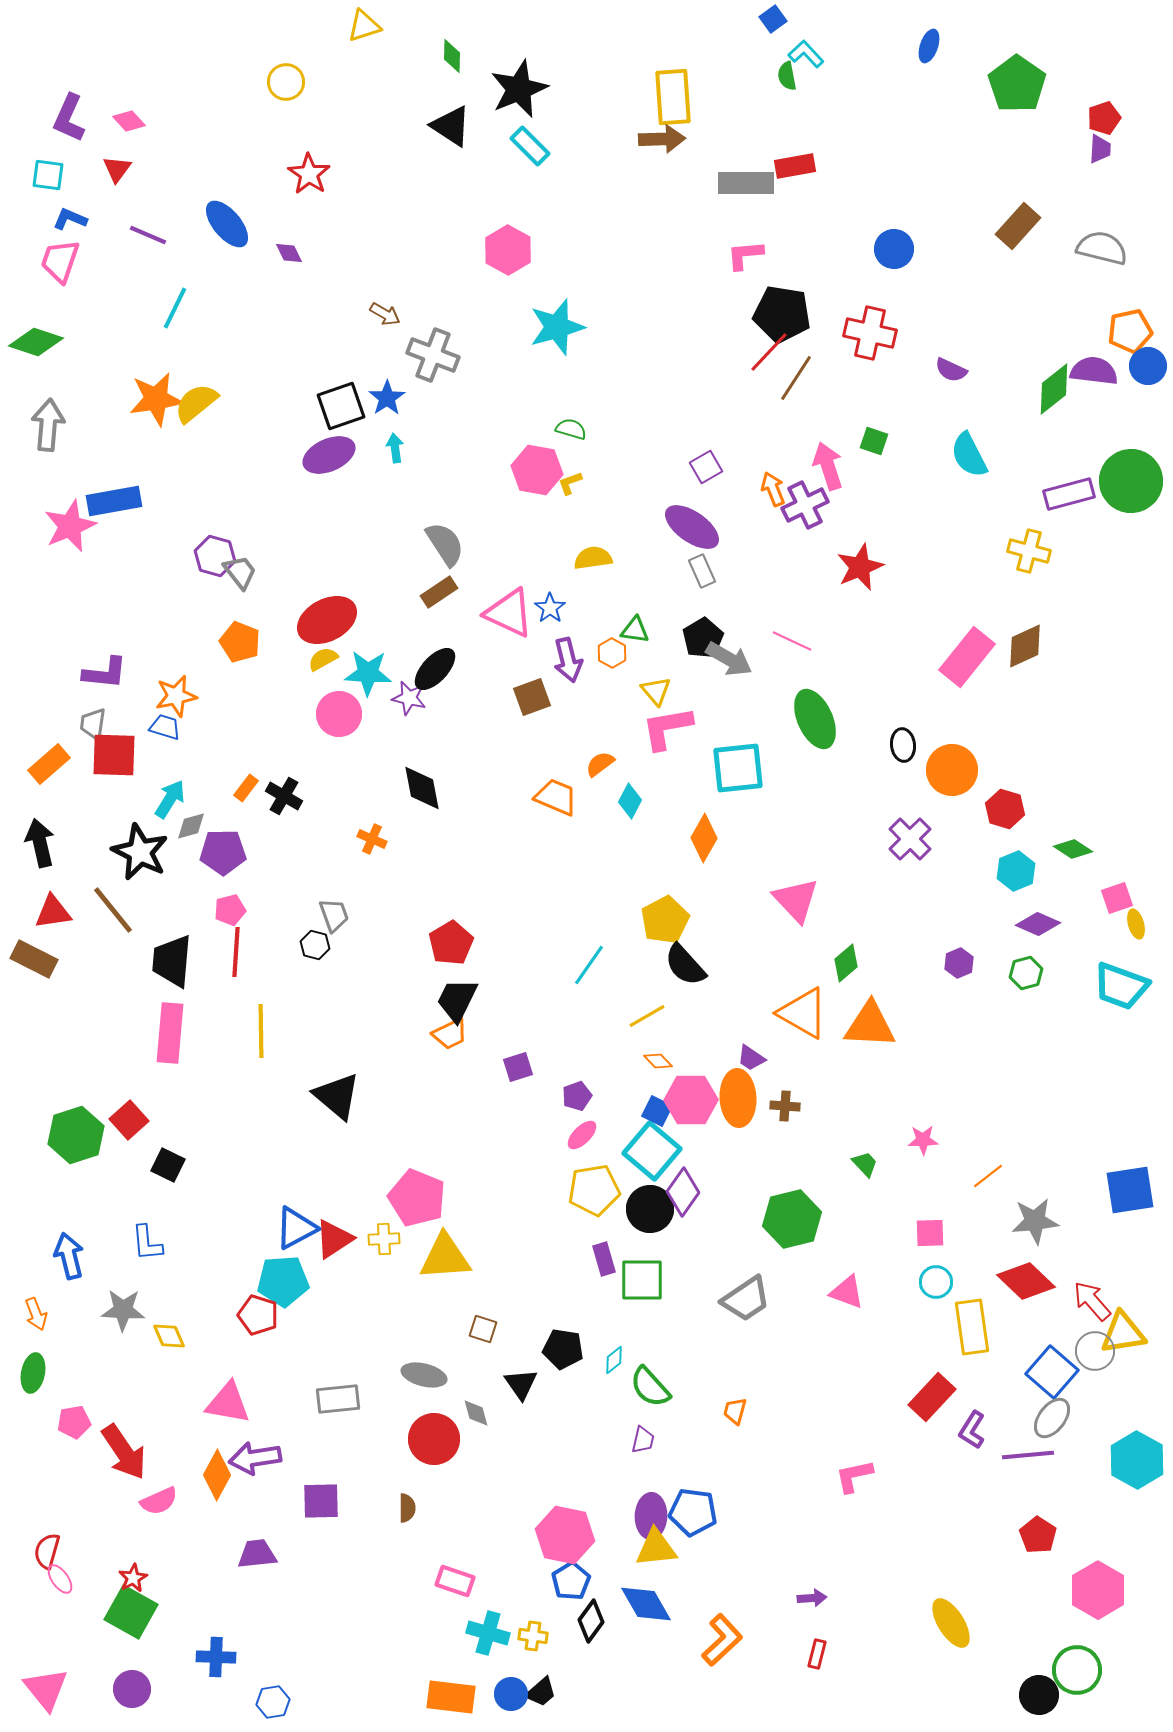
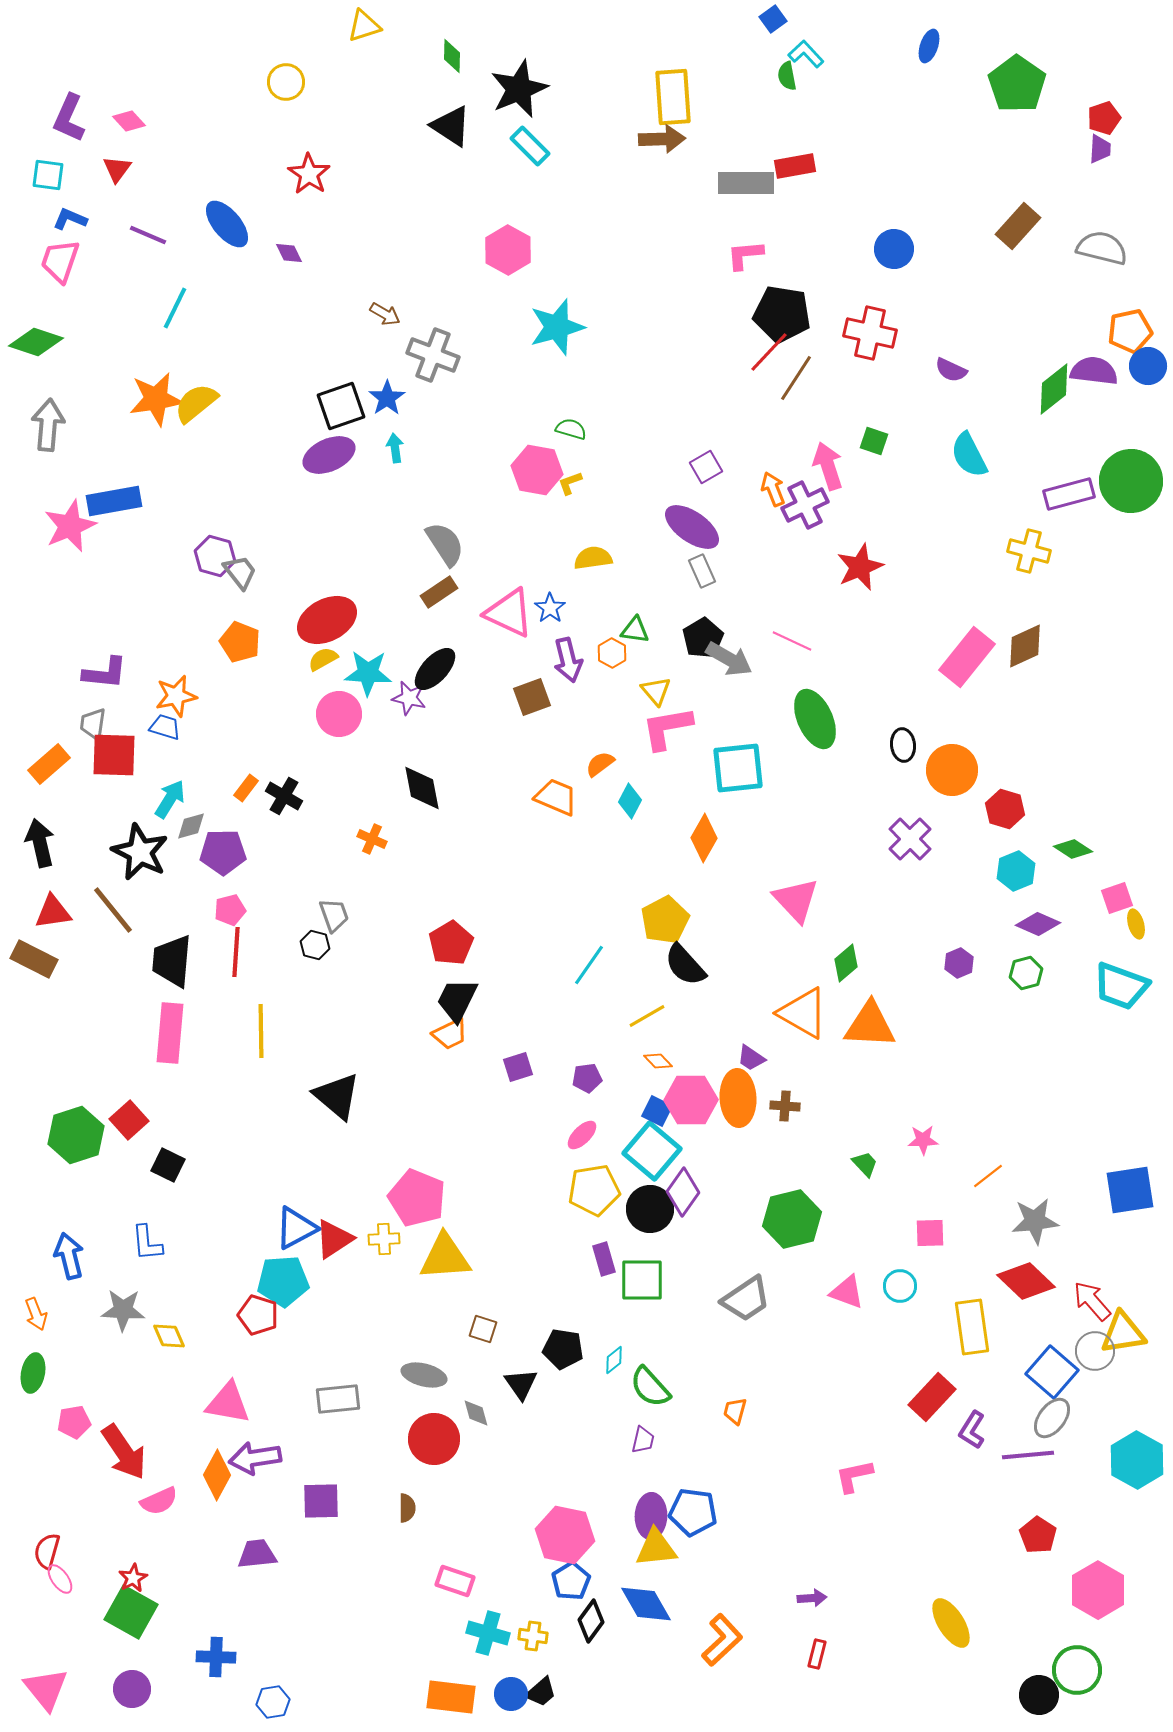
purple pentagon at (577, 1096): moved 10 px right, 18 px up; rotated 12 degrees clockwise
cyan circle at (936, 1282): moved 36 px left, 4 px down
